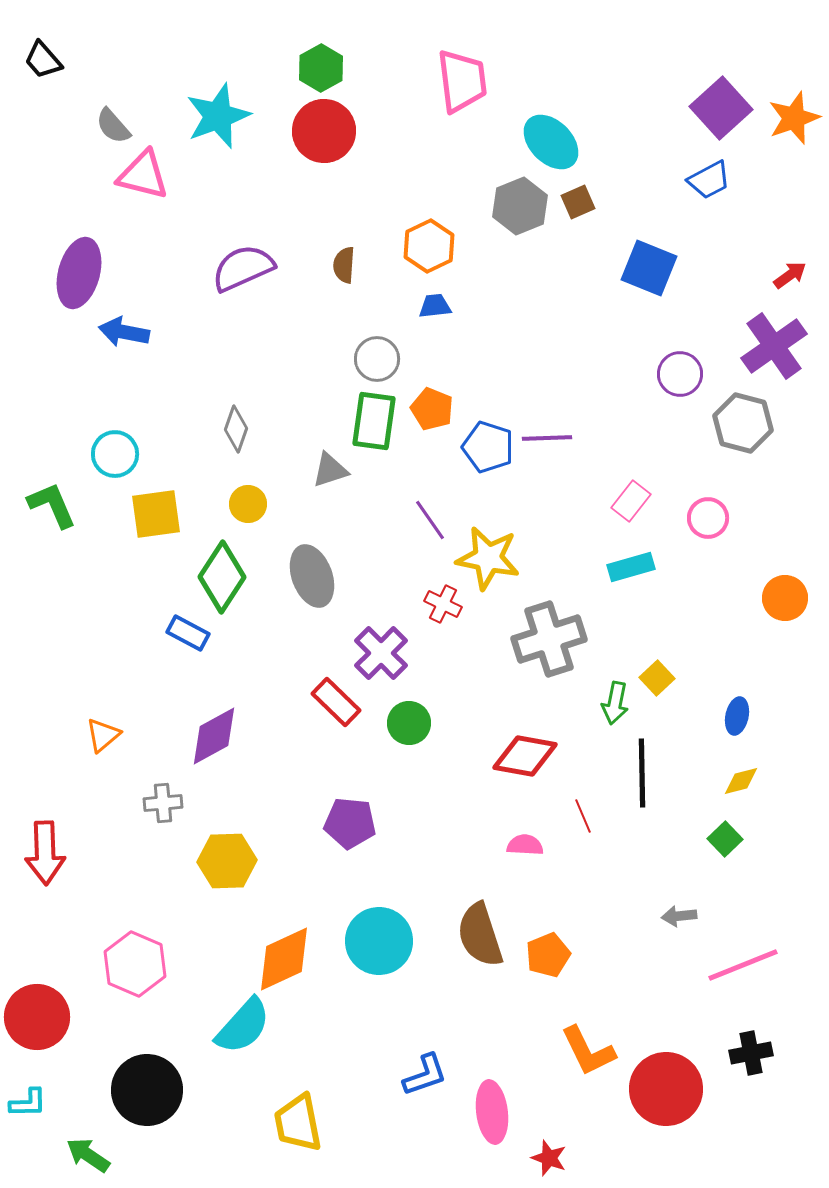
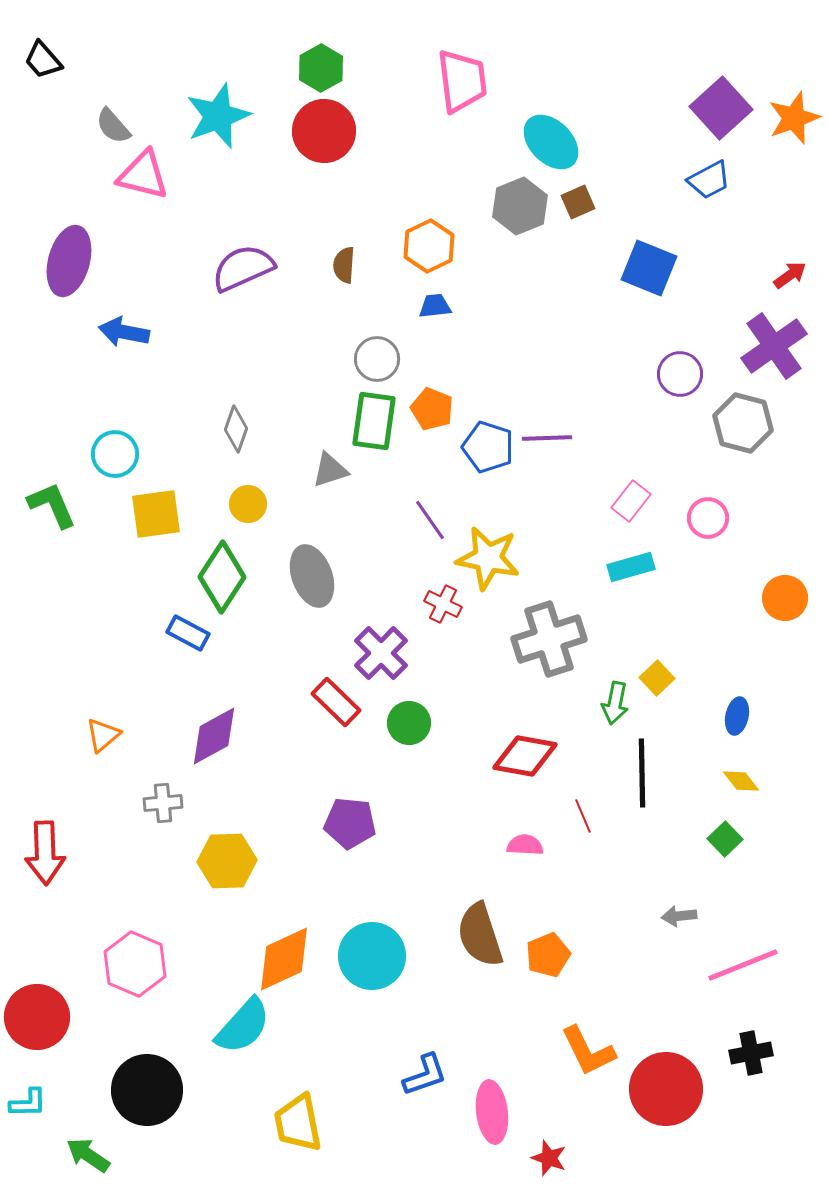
purple ellipse at (79, 273): moved 10 px left, 12 px up
yellow diamond at (741, 781): rotated 66 degrees clockwise
cyan circle at (379, 941): moved 7 px left, 15 px down
